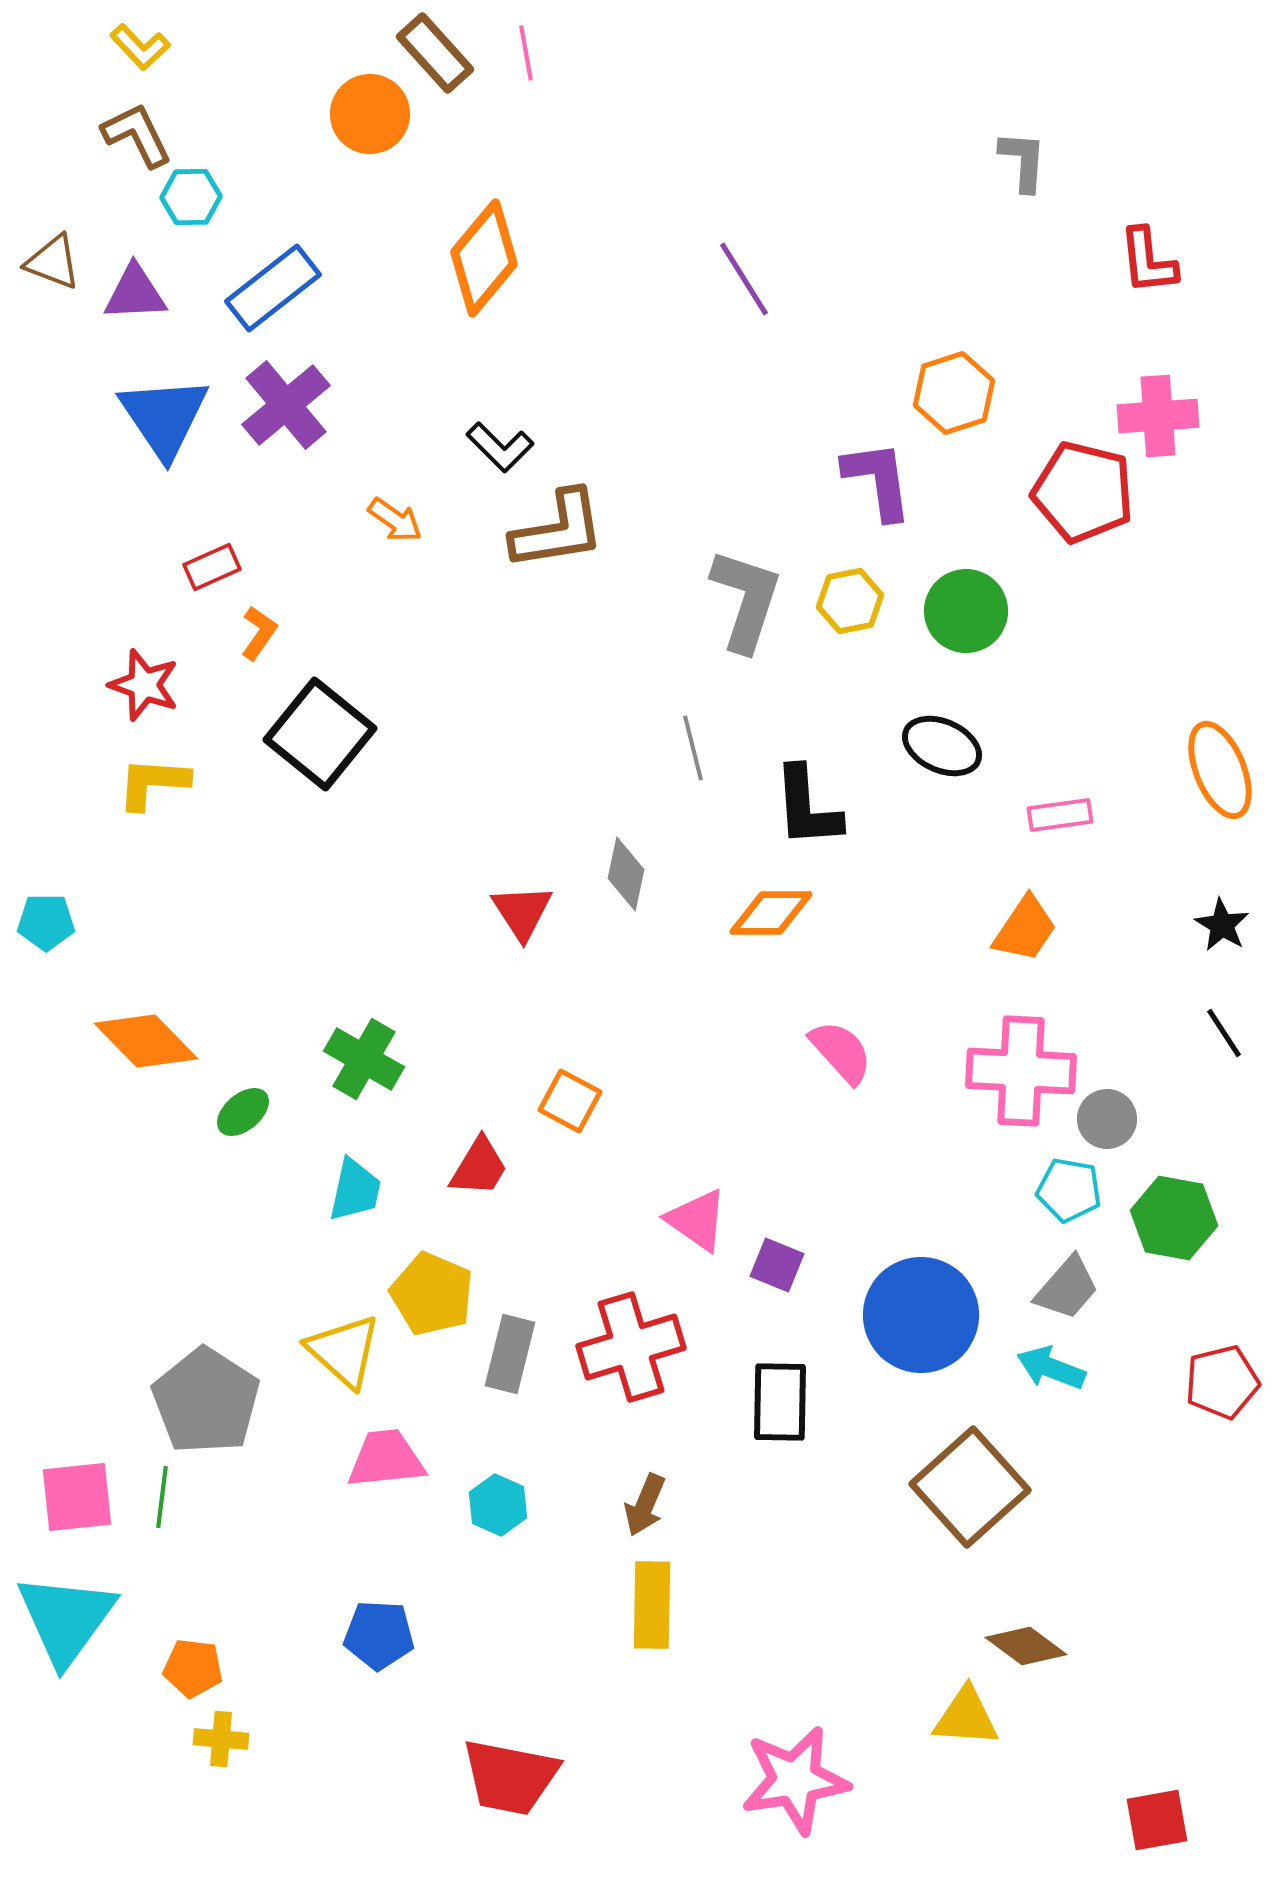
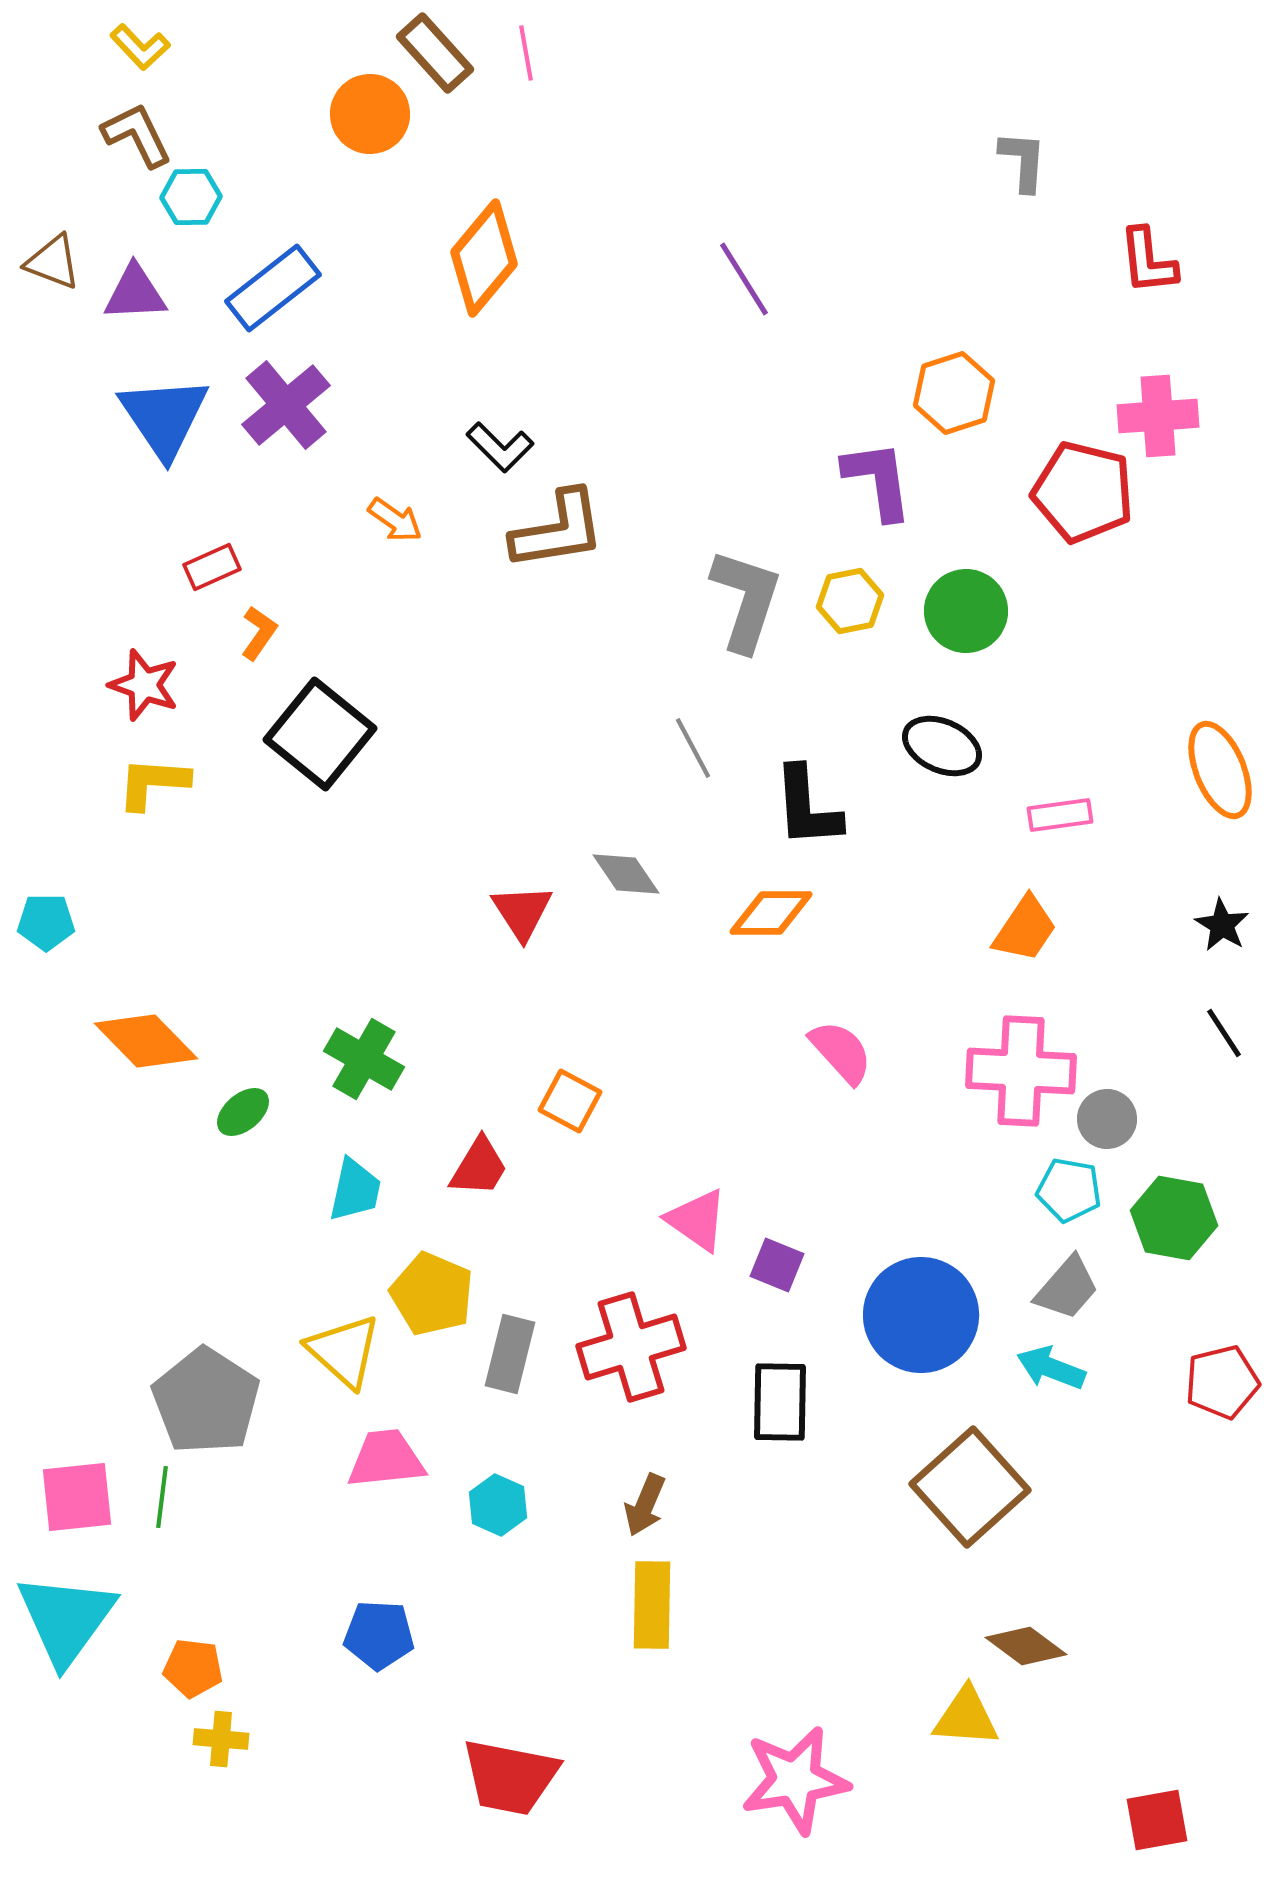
gray line at (693, 748): rotated 14 degrees counterclockwise
gray diamond at (626, 874): rotated 46 degrees counterclockwise
